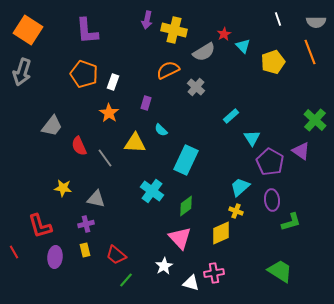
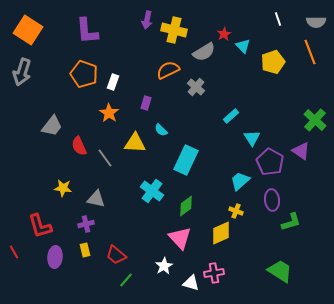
cyan trapezoid at (240, 187): moved 6 px up
